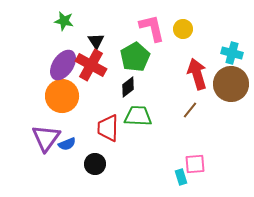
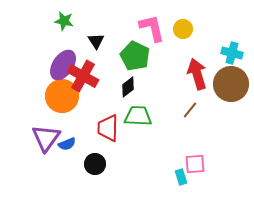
green pentagon: moved 1 px up; rotated 16 degrees counterclockwise
red cross: moved 8 px left, 11 px down
